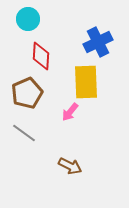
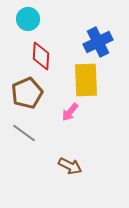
yellow rectangle: moved 2 px up
